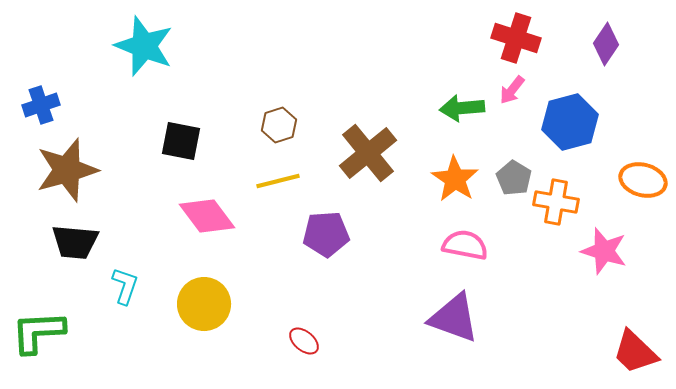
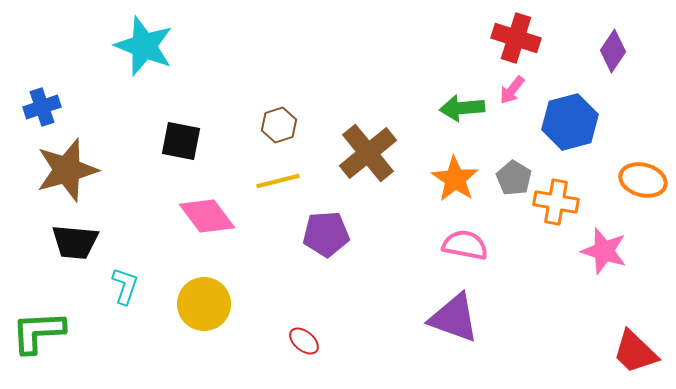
purple diamond: moved 7 px right, 7 px down
blue cross: moved 1 px right, 2 px down
